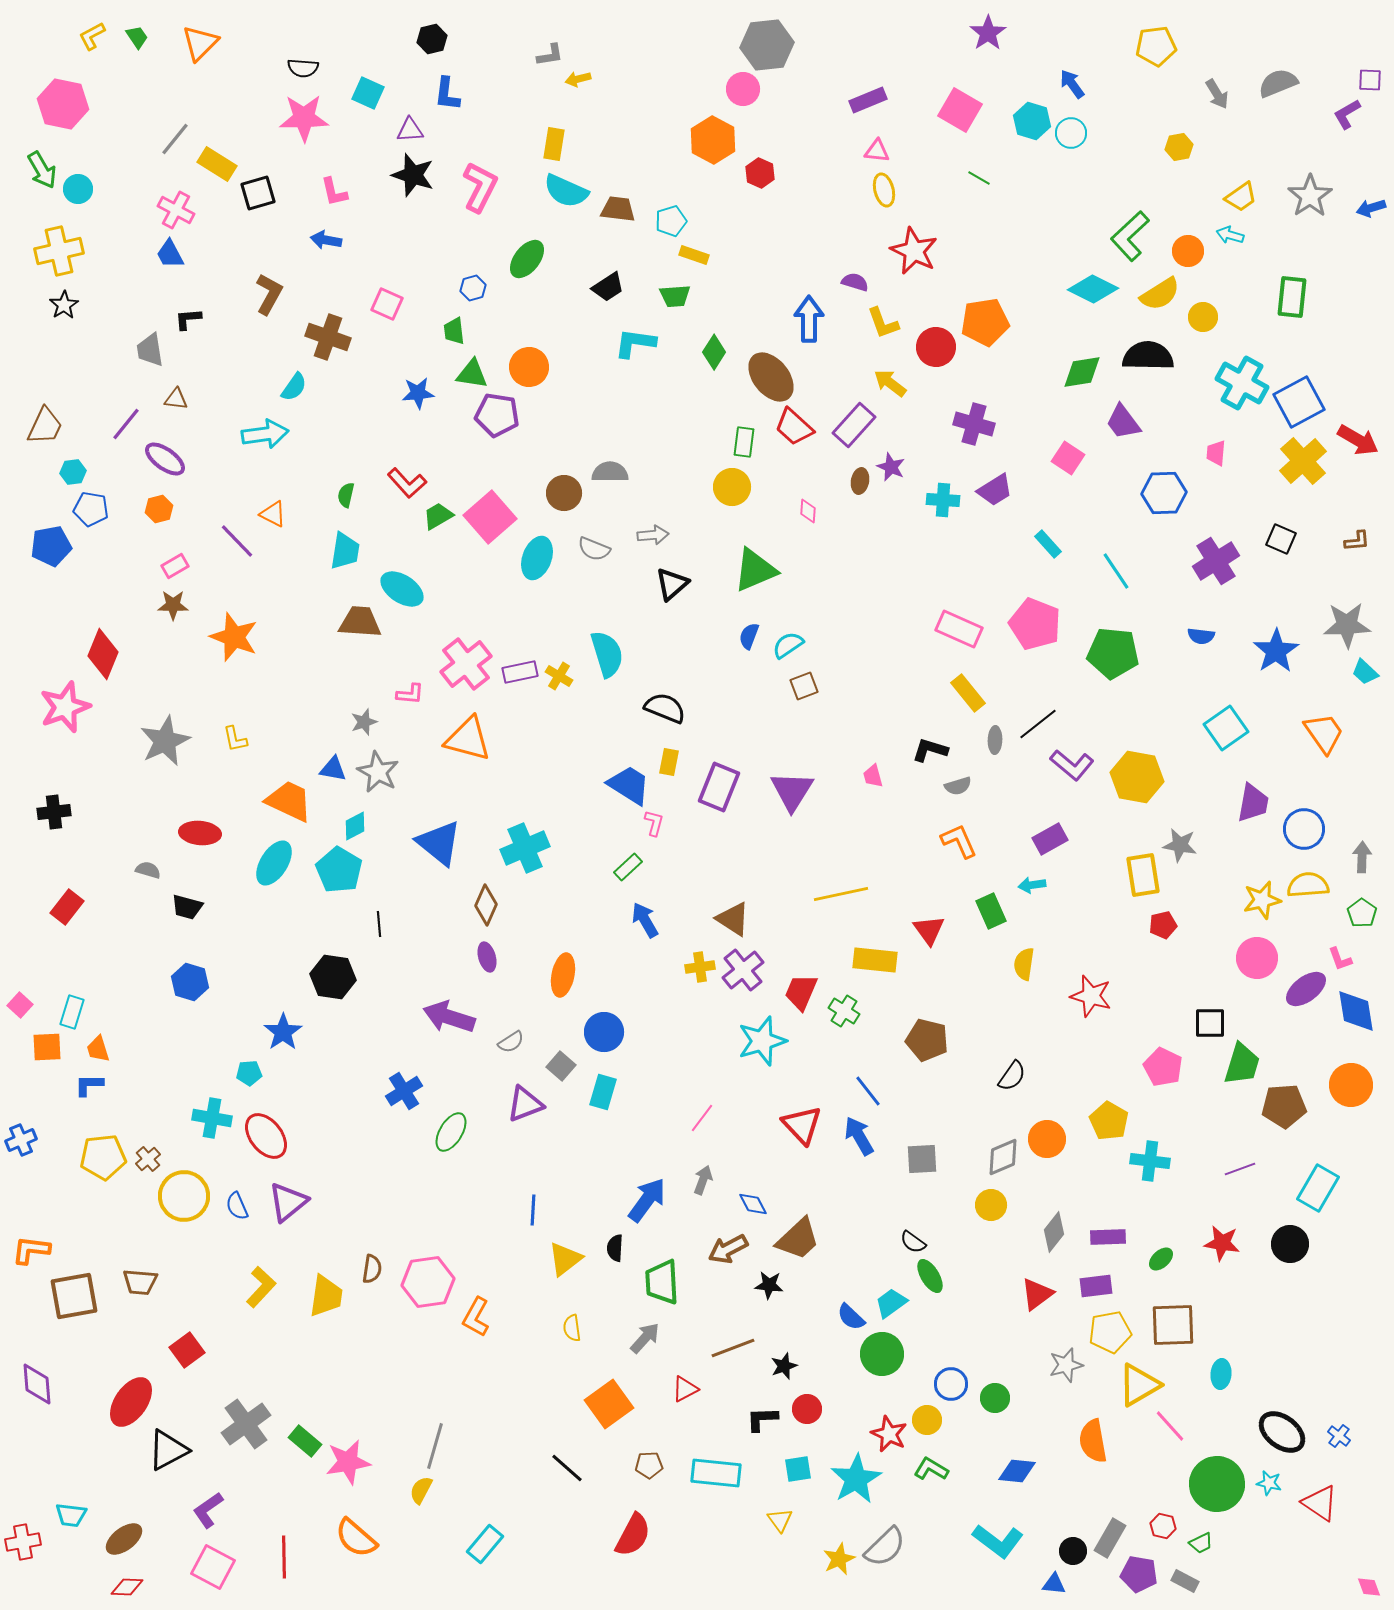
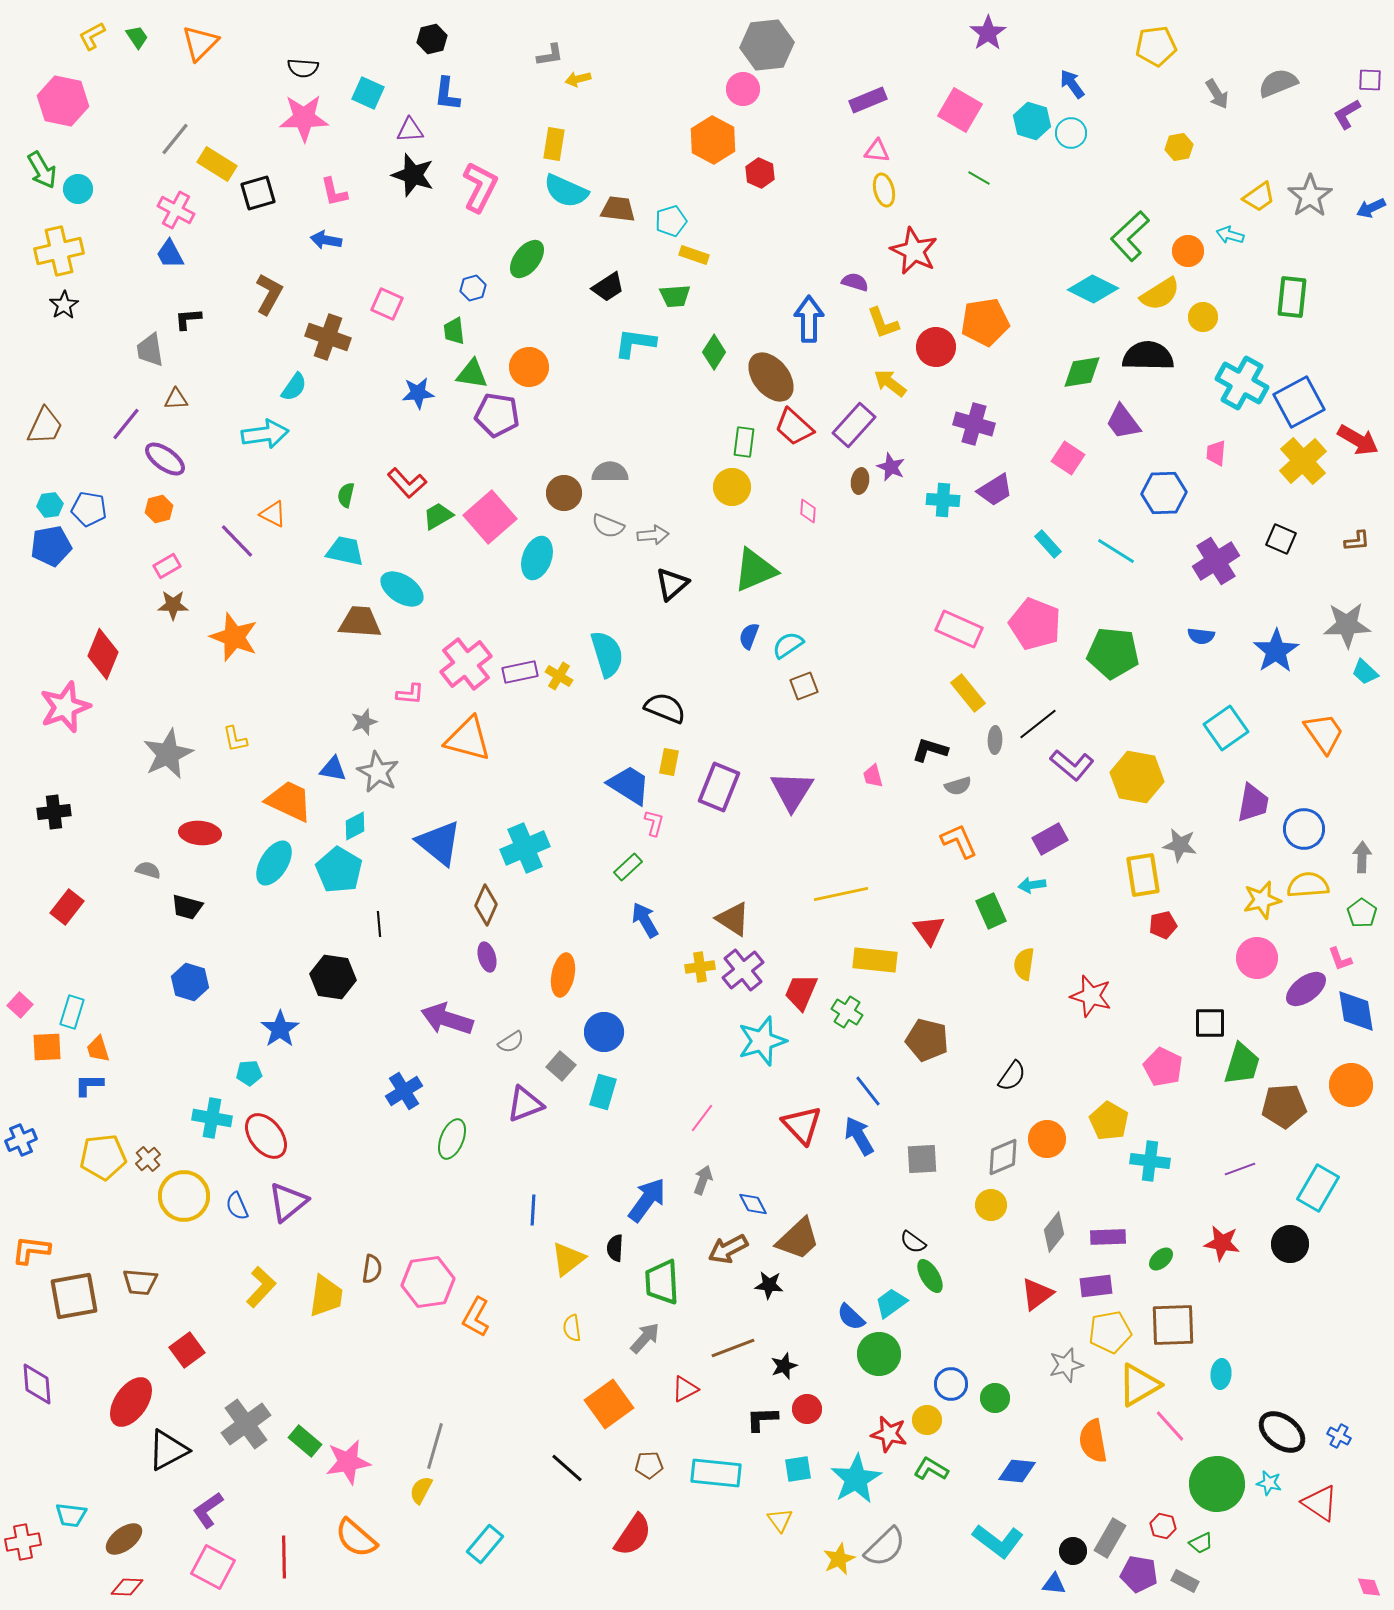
pink hexagon at (63, 104): moved 3 px up
yellow trapezoid at (1241, 197): moved 18 px right
blue arrow at (1371, 208): rotated 8 degrees counterclockwise
brown triangle at (176, 399): rotated 10 degrees counterclockwise
cyan hexagon at (73, 472): moved 23 px left, 33 px down
blue pentagon at (91, 509): moved 2 px left
gray semicircle at (594, 549): moved 14 px right, 23 px up
cyan trapezoid at (345, 551): rotated 87 degrees counterclockwise
pink rectangle at (175, 566): moved 8 px left
cyan line at (1116, 571): moved 20 px up; rotated 24 degrees counterclockwise
gray star at (165, 741): moved 3 px right, 13 px down
green cross at (844, 1011): moved 3 px right, 1 px down
purple arrow at (449, 1017): moved 2 px left, 2 px down
blue star at (283, 1032): moved 3 px left, 3 px up
green ellipse at (451, 1132): moved 1 px right, 7 px down; rotated 9 degrees counterclockwise
yellow triangle at (565, 1259): moved 3 px right
green circle at (882, 1354): moved 3 px left
red star at (889, 1434): rotated 12 degrees counterclockwise
blue cross at (1339, 1436): rotated 10 degrees counterclockwise
red semicircle at (633, 1535): rotated 6 degrees clockwise
